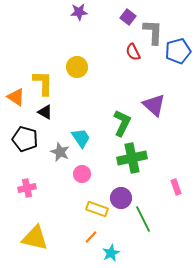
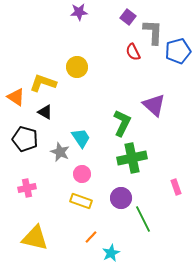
yellow L-shape: rotated 72 degrees counterclockwise
yellow rectangle: moved 16 px left, 8 px up
